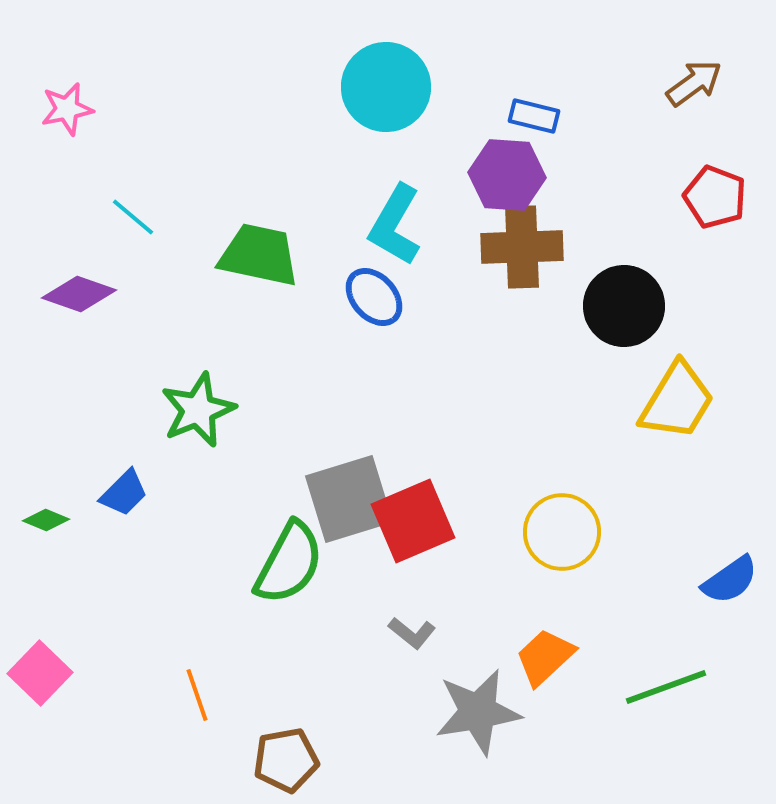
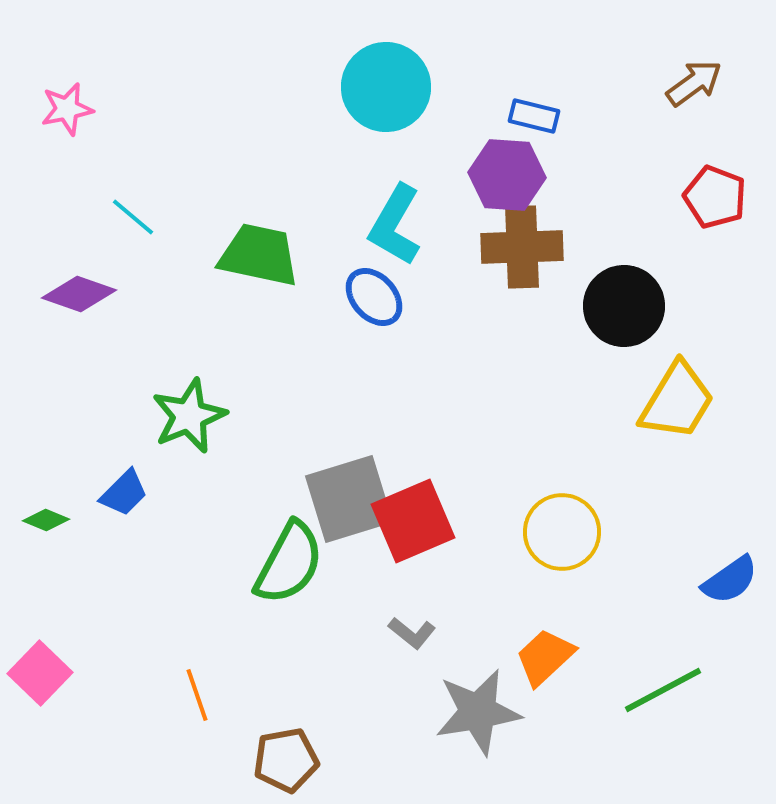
green star: moved 9 px left, 6 px down
green line: moved 3 px left, 3 px down; rotated 8 degrees counterclockwise
